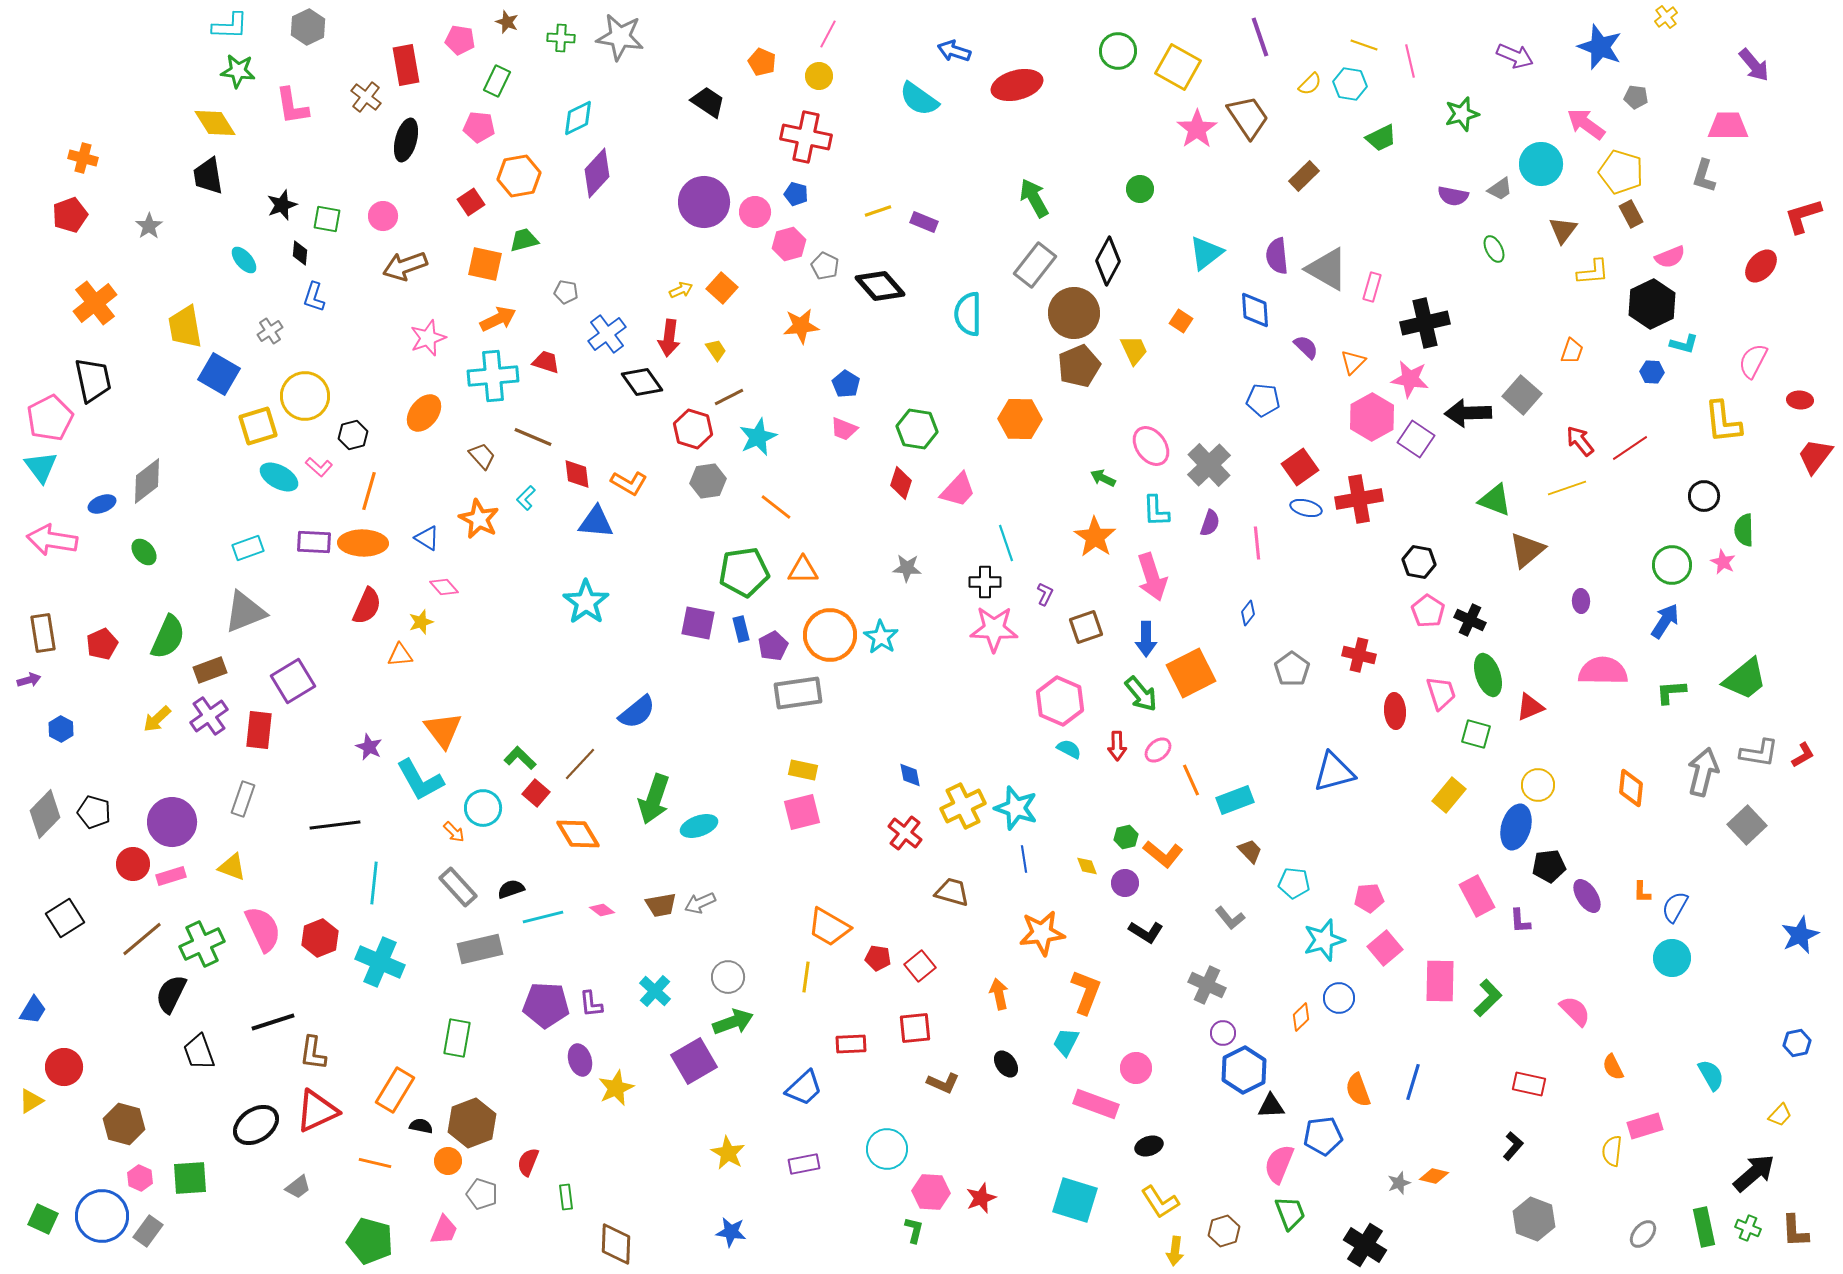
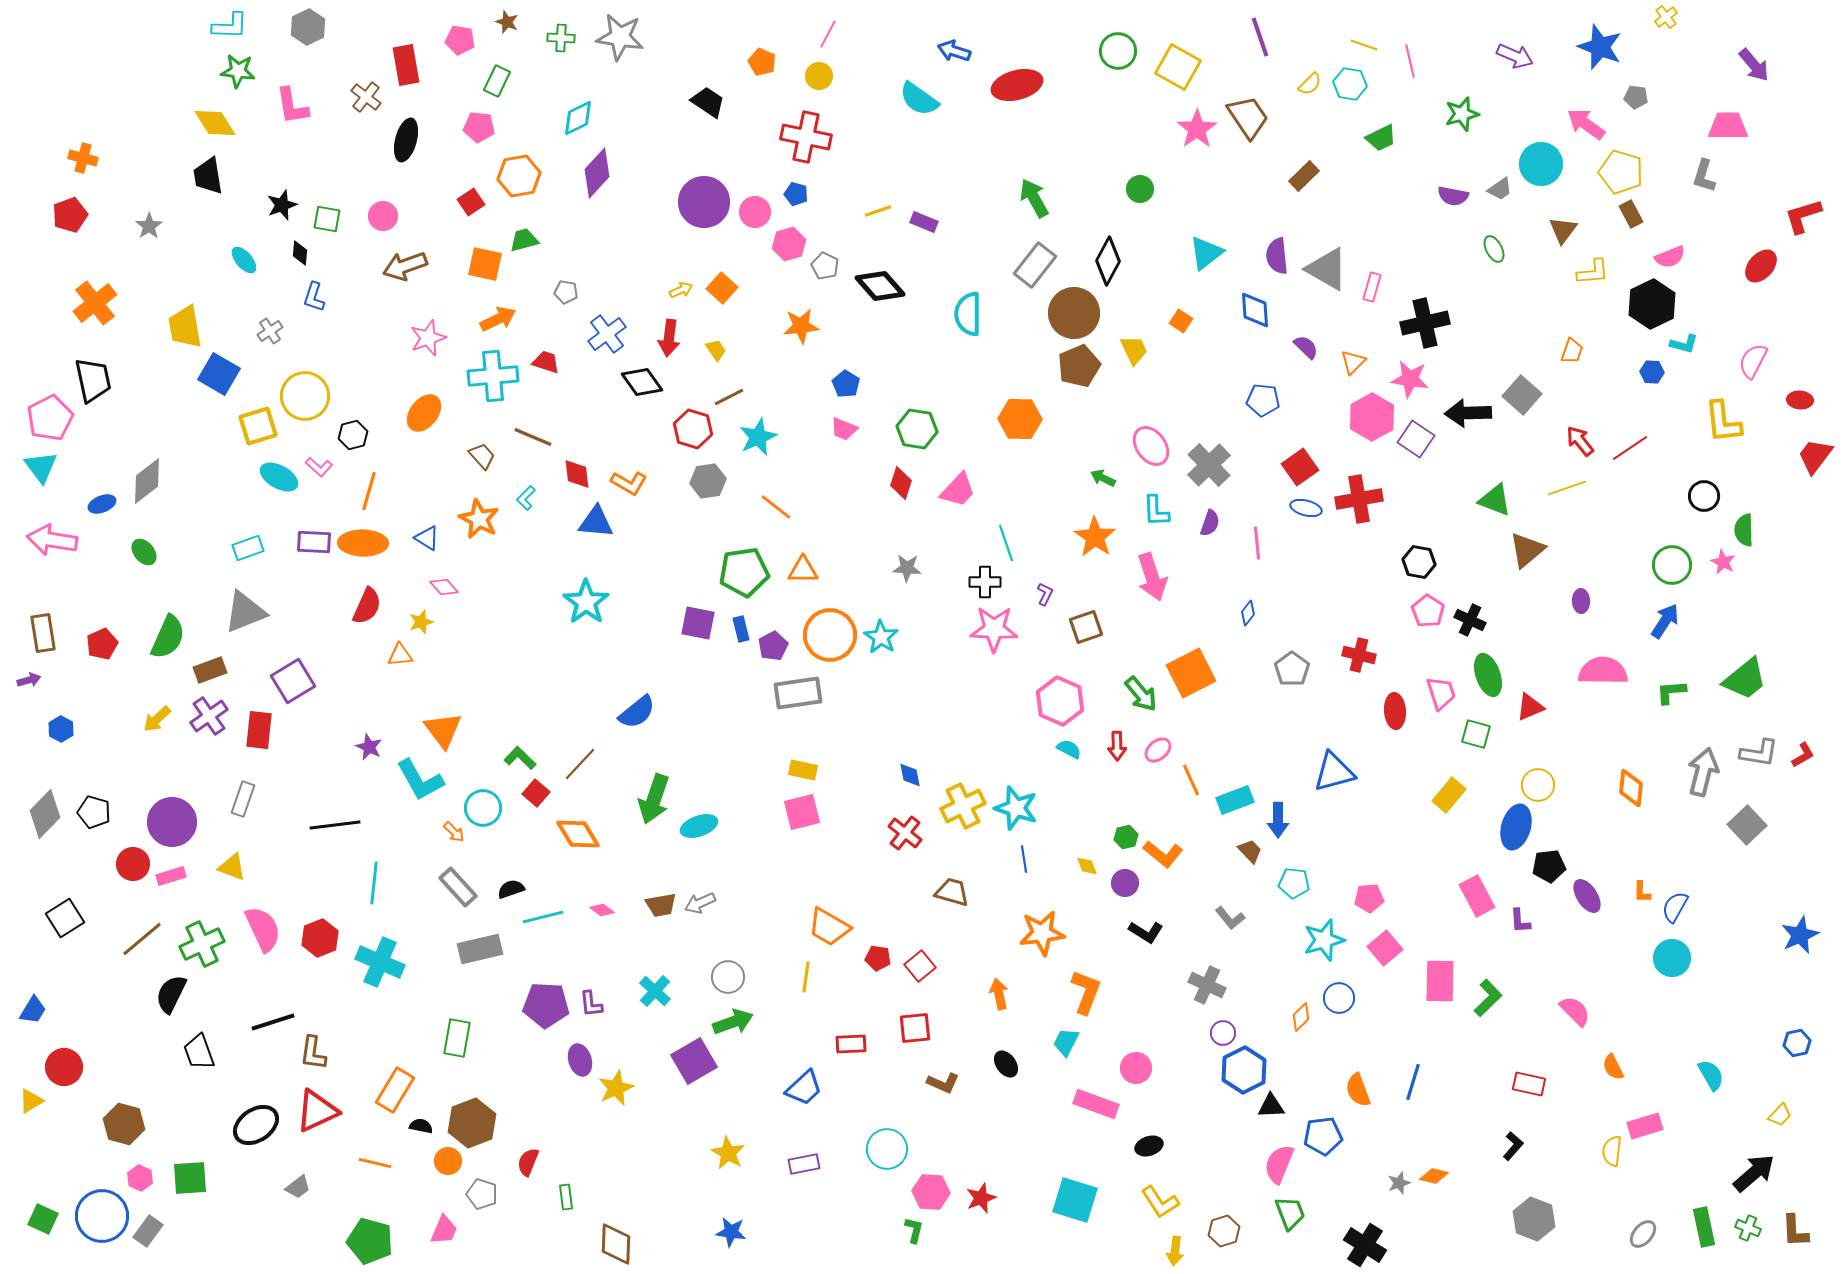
blue arrow at (1146, 639): moved 132 px right, 181 px down
